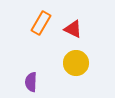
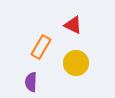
orange rectangle: moved 24 px down
red triangle: moved 4 px up
